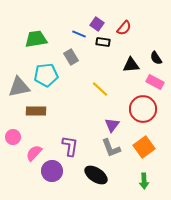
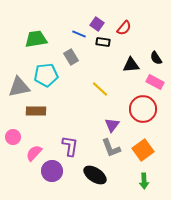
orange square: moved 1 px left, 3 px down
black ellipse: moved 1 px left
